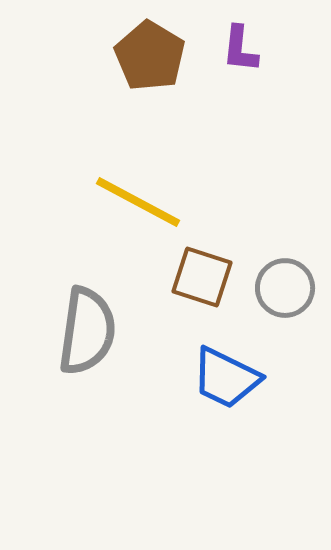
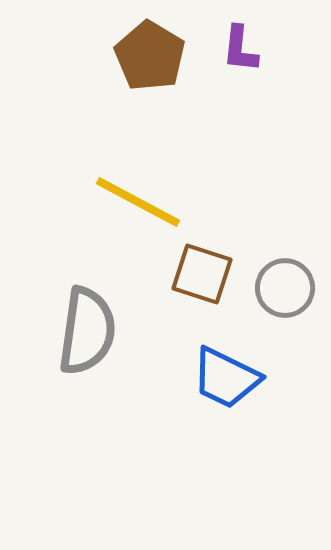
brown square: moved 3 px up
